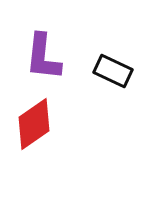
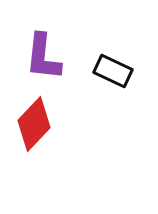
red diamond: rotated 12 degrees counterclockwise
